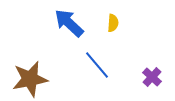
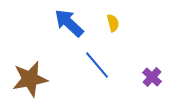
yellow semicircle: rotated 18 degrees counterclockwise
